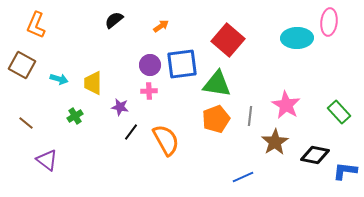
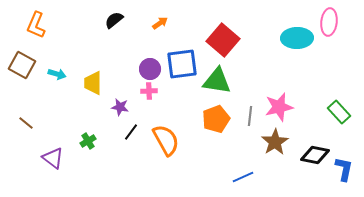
orange arrow: moved 1 px left, 3 px up
red square: moved 5 px left
purple circle: moved 4 px down
cyan arrow: moved 2 px left, 5 px up
green triangle: moved 3 px up
pink star: moved 7 px left, 2 px down; rotated 28 degrees clockwise
green cross: moved 13 px right, 25 px down
purple triangle: moved 6 px right, 2 px up
blue L-shape: moved 1 px left, 2 px up; rotated 95 degrees clockwise
